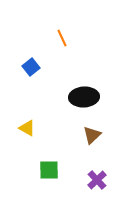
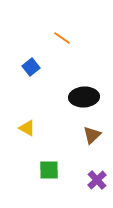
orange line: rotated 30 degrees counterclockwise
